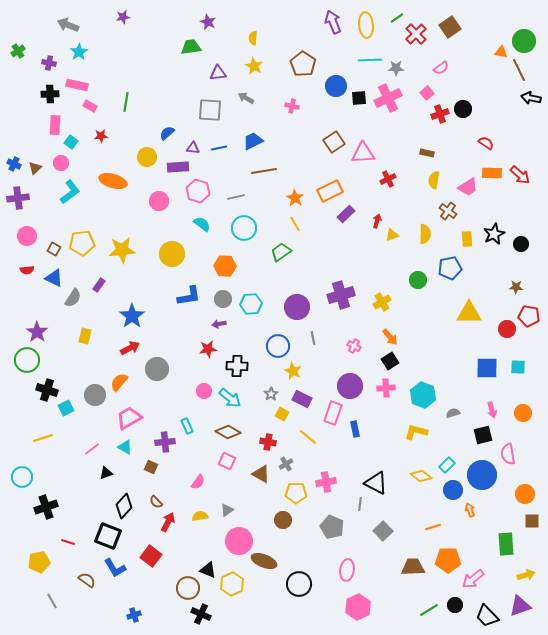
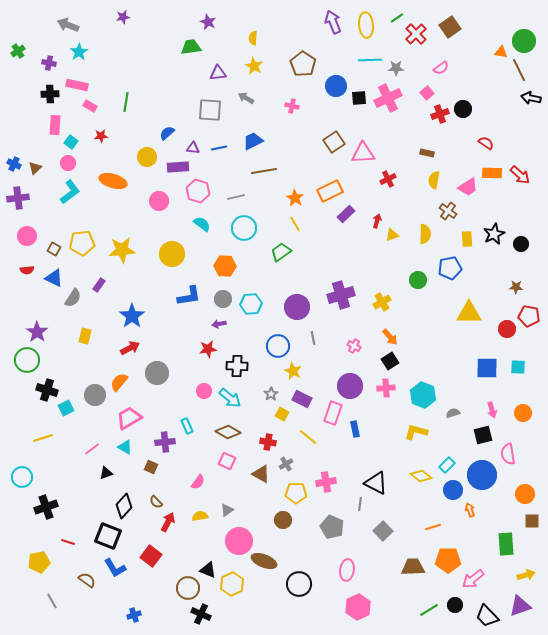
pink circle at (61, 163): moved 7 px right
gray circle at (157, 369): moved 4 px down
